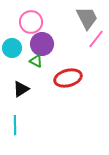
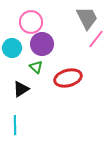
green triangle: moved 6 px down; rotated 16 degrees clockwise
